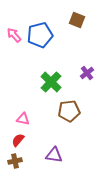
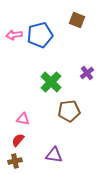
pink arrow: rotated 56 degrees counterclockwise
